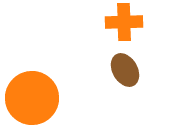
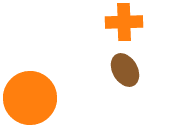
orange circle: moved 2 px left
